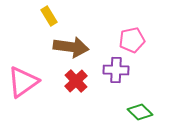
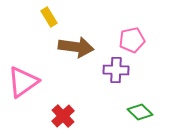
yellow rectangle: moved 1 px down
brown arrow: moved 5 px right
red cross: moved 13 px left, 35 px down
